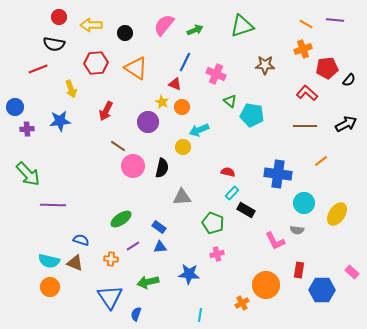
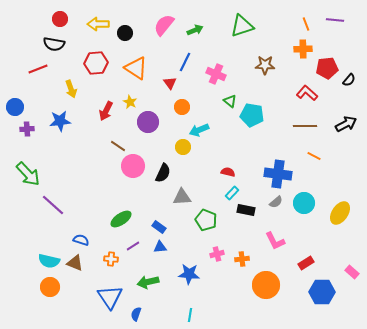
red circle at (59, 17): moved 1 px right, 2 px down
orange line at (306, 24): rotated 40 degrees clockwise
yellow arrow at (91, 25): moved 7 px right, 1 px up
orange cross at (303, 49): rotated 18 degrees clockwise
red triangle at (175, 84): moved 5 px left, 1 px up; rotated 32 degrees clockwise
yellow star at (162, 102): moved 32 px left
orange line at (321, 161): moved 7 px left, 5 px up; rotated 64 degrees clockwise
black semicircle at (162, 168): moved 1 px right, 5 px down; rotated 12 degrees clockwise
purple line at (53, 205): rotated 40 degrees clockwise
black rectangle at (246, 210): rotated 18 degrees counterclockwise
yellow ellipse at (337, 214): moved 3 px right, 1 px up
green pentagon at (213, 223): moved 7 px left, 3 px up
gray semicircle at (297, 230): moved 21 px left, 28 px up; rotated 48 degrees counterclockwise
red rectangle at (299, 270): moved 7 px right, 7 px up; rotated 49 degrees clockwise
blue hexagon at (322, 290): moved 2 px down
orange cross at (242, 303): moved 44 px up; rotated 24 degrees clockwise
cyan line at (200, 315): moved 10 px left
